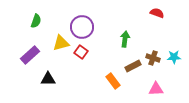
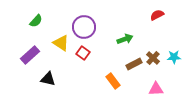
red semicircle: moved 2 px down; rotated 48 degrees counterclockwise
green semicircle: rotated 24 degrees clockwise
purple circle: moved 2 px right
green arrow: rotated 63 degrees clockwise
yellow triangle: rotated 48 degrees clockwise
red square: moved 2 px right, 1 px down
brown cross: rotated 24 degrees clockwise
brown rectangle: moved 1 px right, 2 px up
black triangle: rotated 14 degrees clockwise
